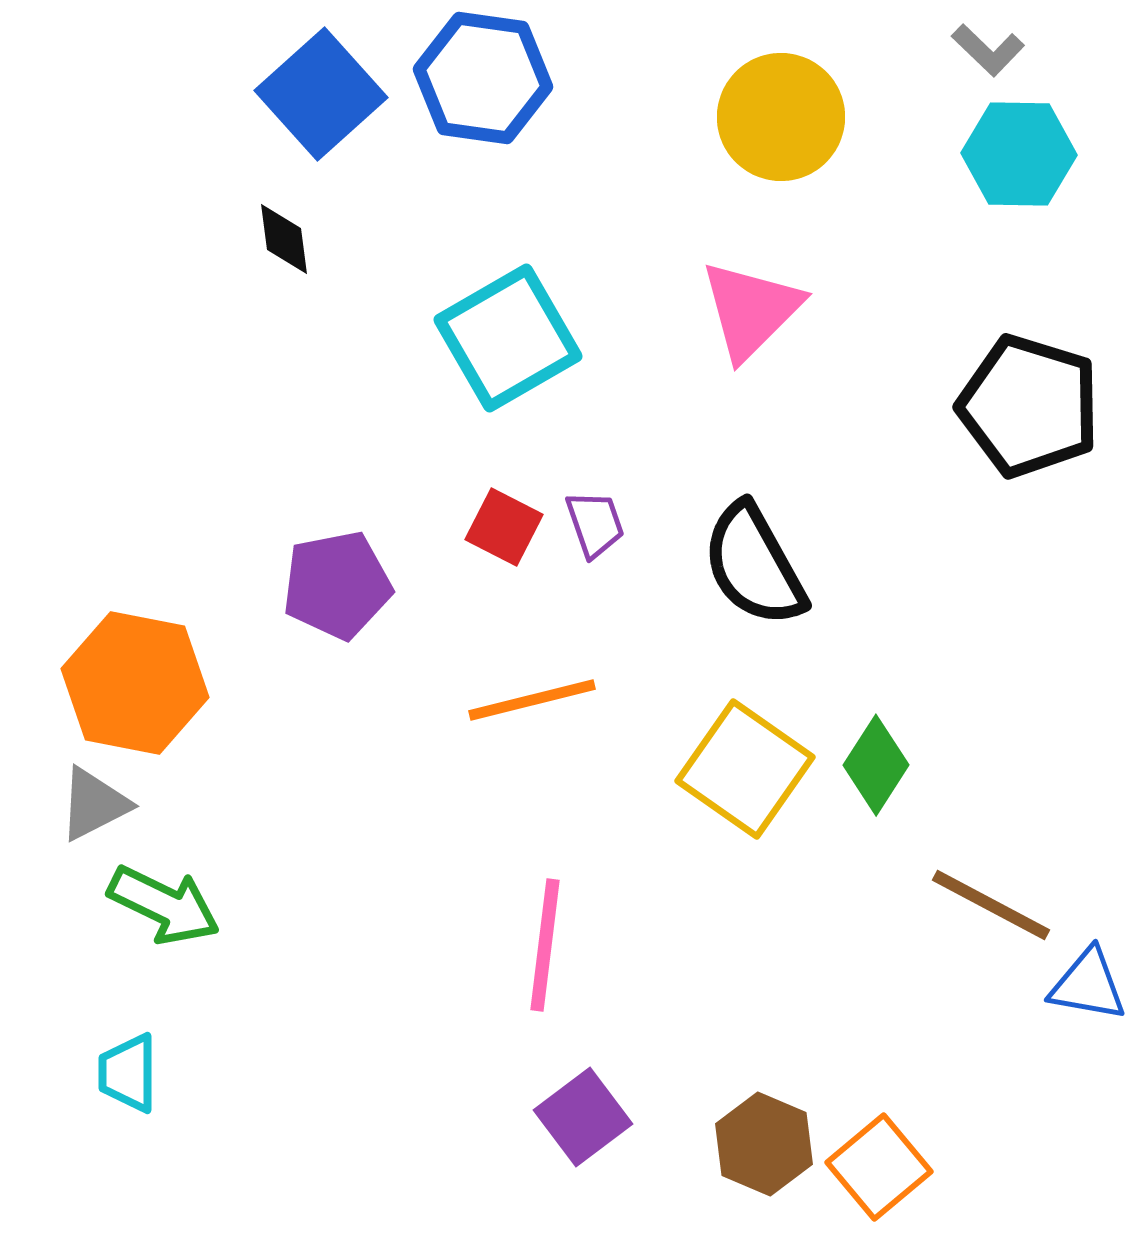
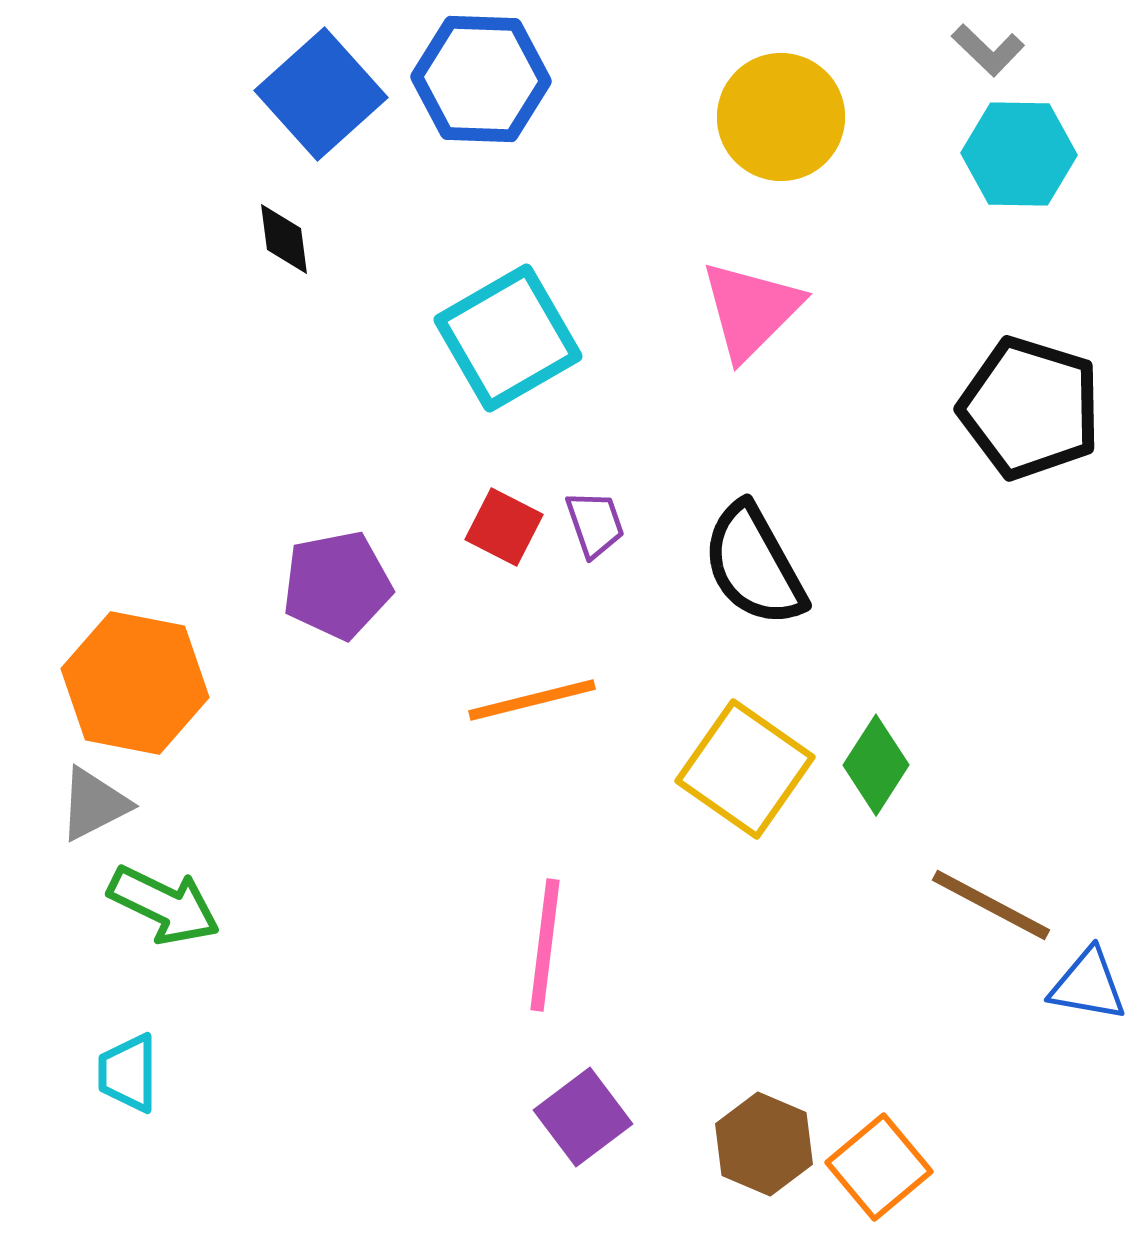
blue hexagon: moved 2 px left, 1 px down; rotated 6 degrees counterclockwise
black pentagon: moved 1 px right, 2 px down
